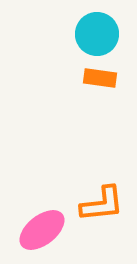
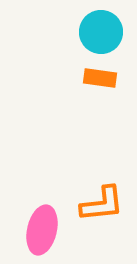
cyan circle: moved 4 px right, 2 px up
pink ellipse: rotated 39 degrees counterclockwise
